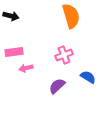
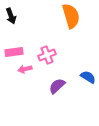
black arrow: rotated 56 degrees clockwise
pink cross: moved 17 px left
pink arrow: moved 1 px left, 1 px down
